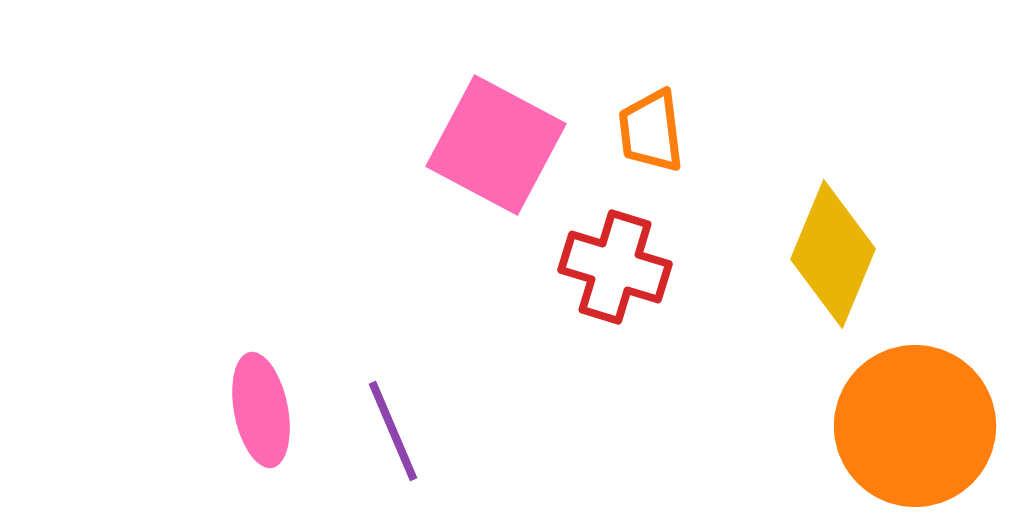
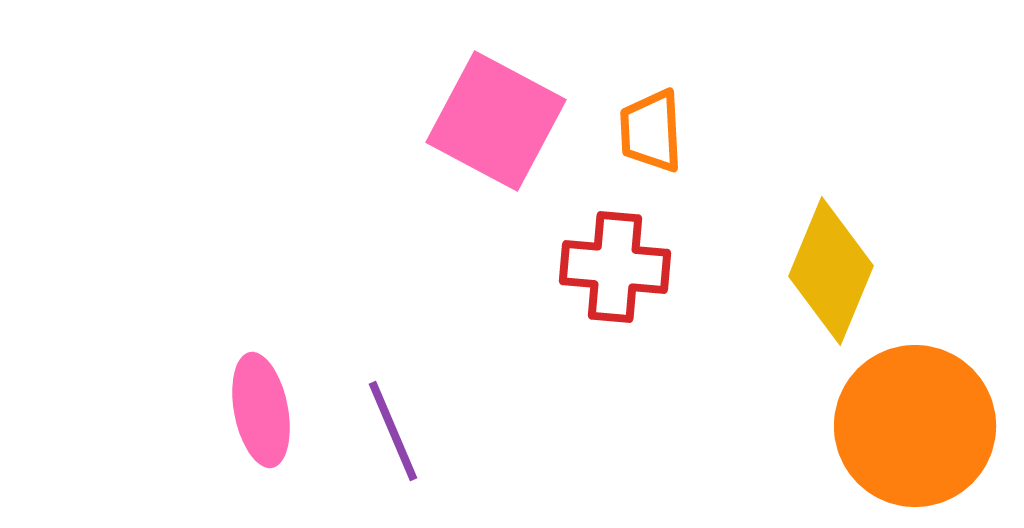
orange trapezoid: rotated 4 degrees clockwise
pink square: moved 24 px up
yellow diamond: moved 2 px left, 17 px down
red cross: rotated 12 degrees counterclockwise
